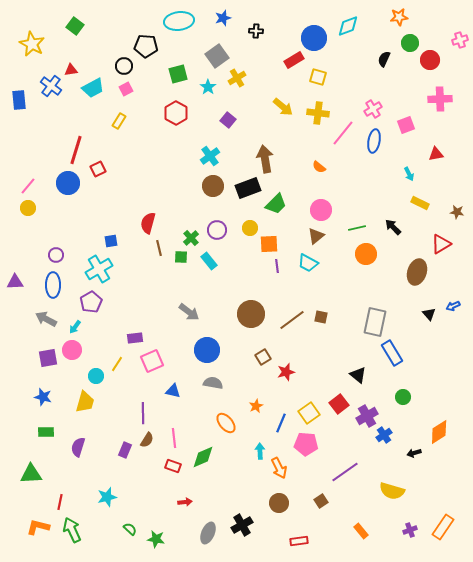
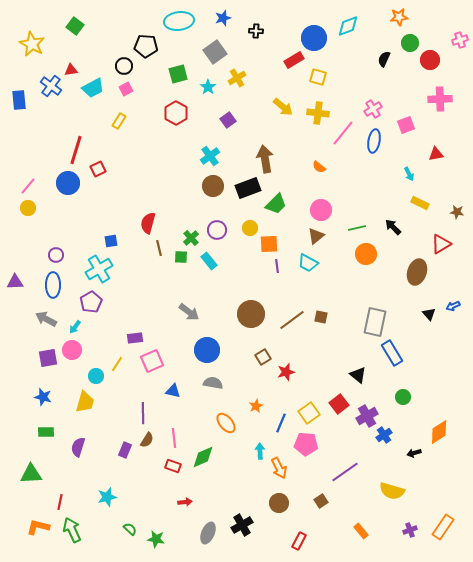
gray square at (217, 56): moved 2 px left, 4 px up
purple square at (228, 120): rotated 14 degrees clockwise
red rectangle at (299, 541): rotated 54 degrees counterclockwise
